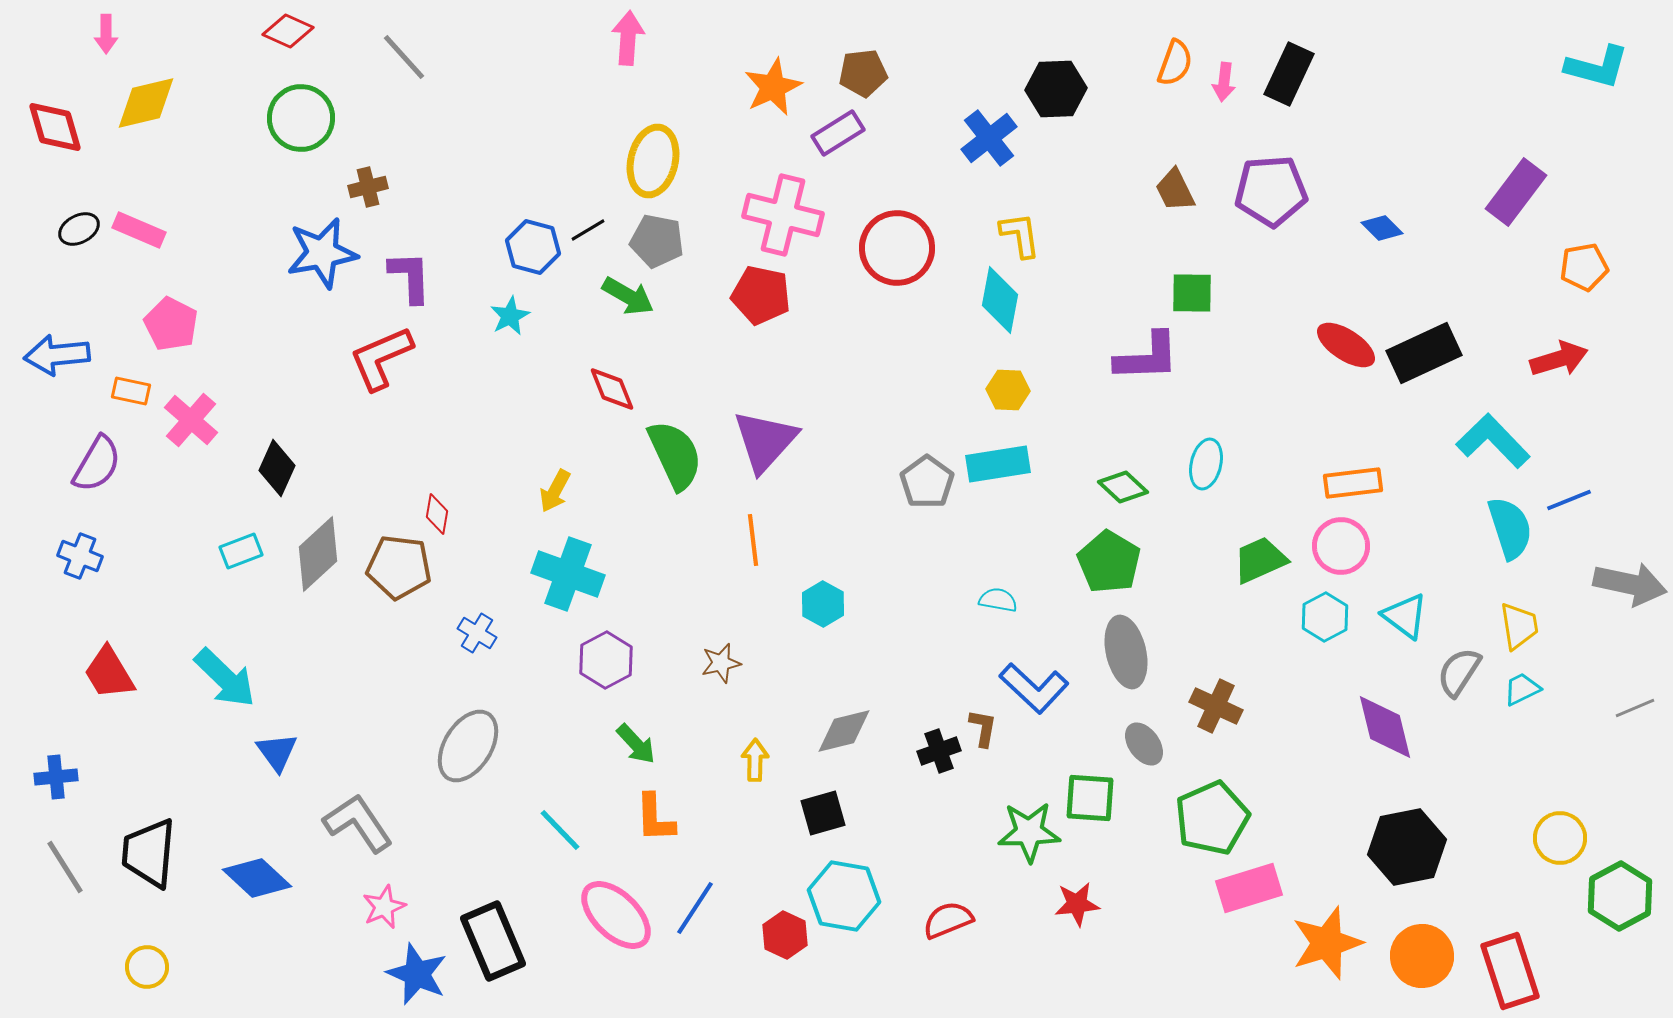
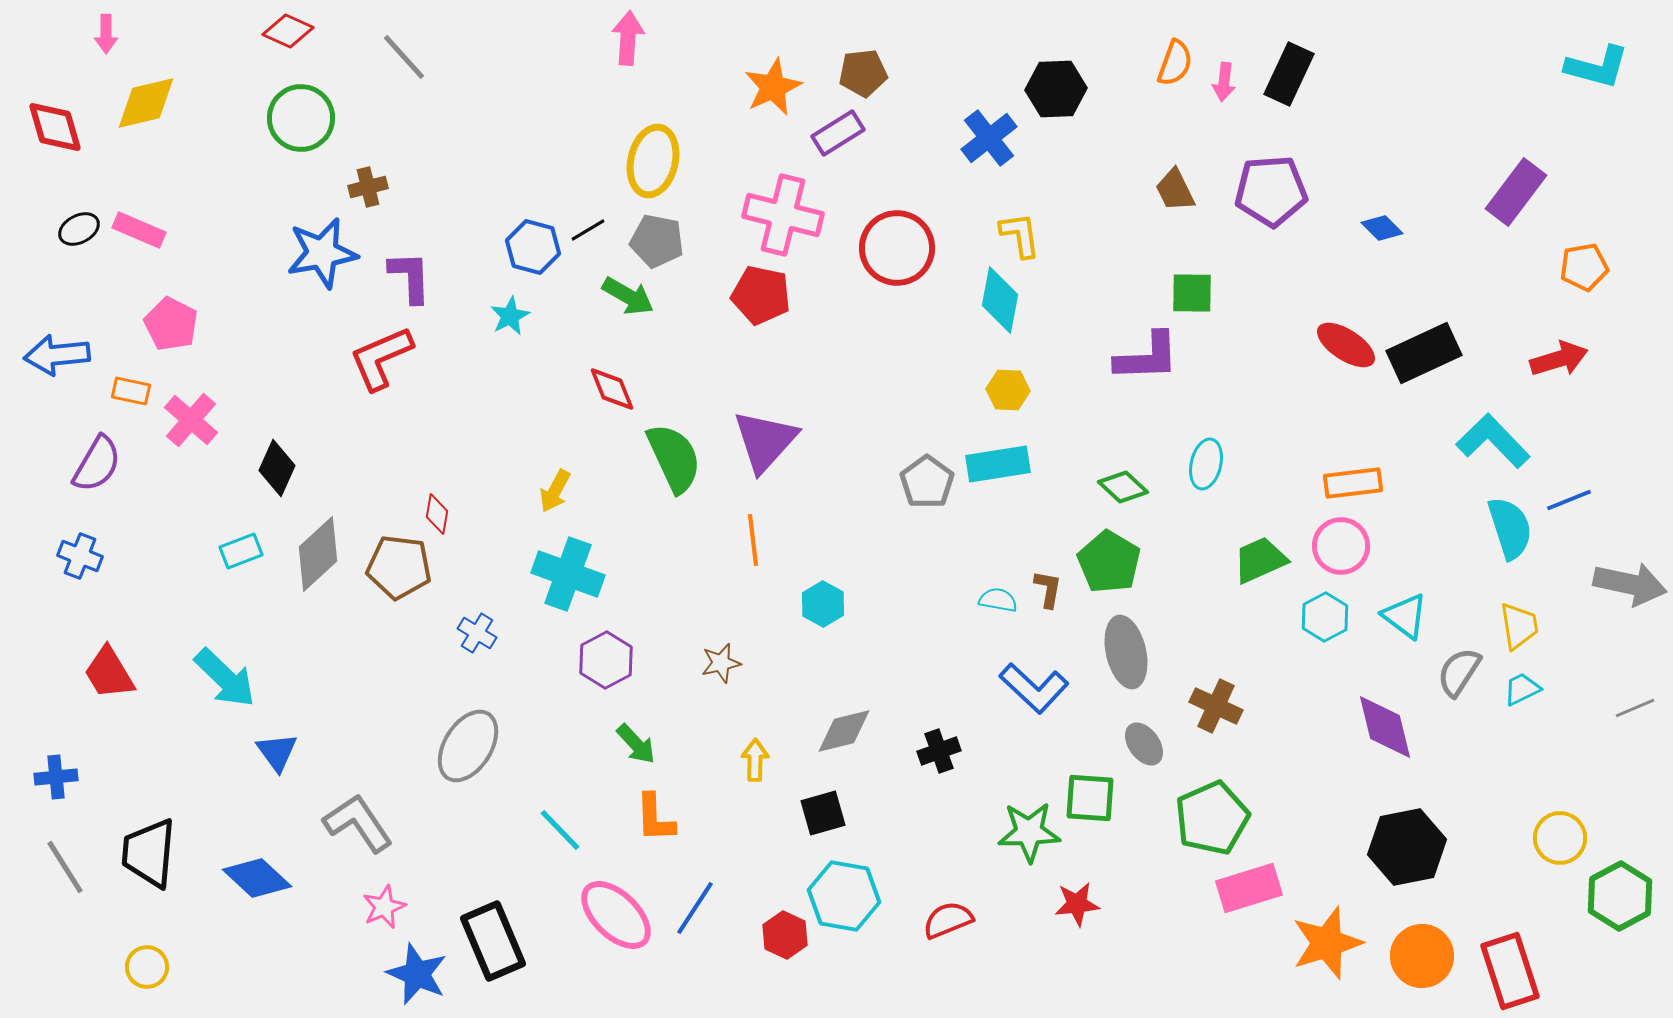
green semicircle at (675, 455): moved 1 px left, 3 px down
brown L-shape at (983, 728): moved 65 px right, 139 px up
